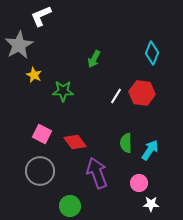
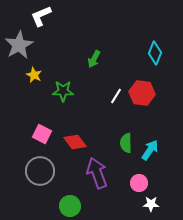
cyan diamond: moved 3 px right
